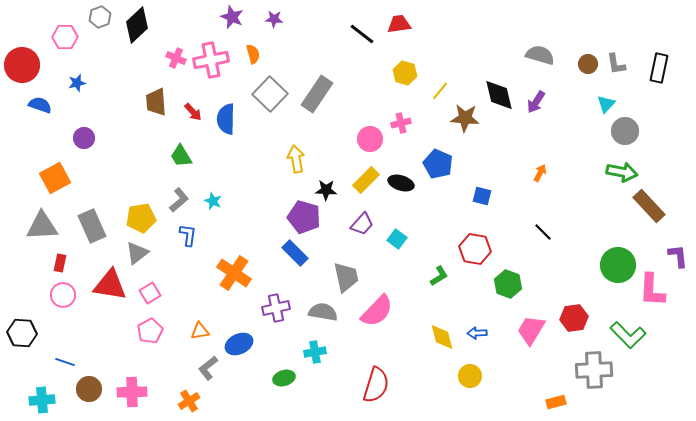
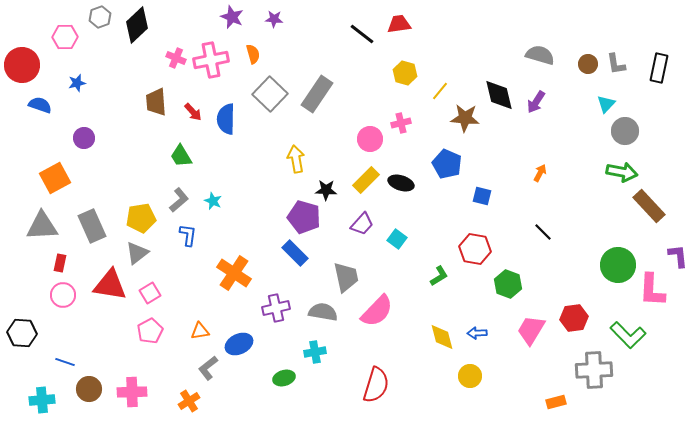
blue pentagon at (438, 164): moved 9 px right
